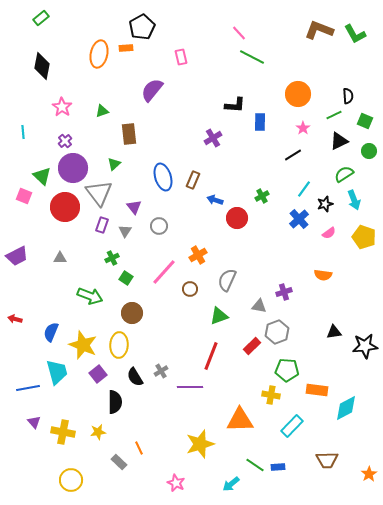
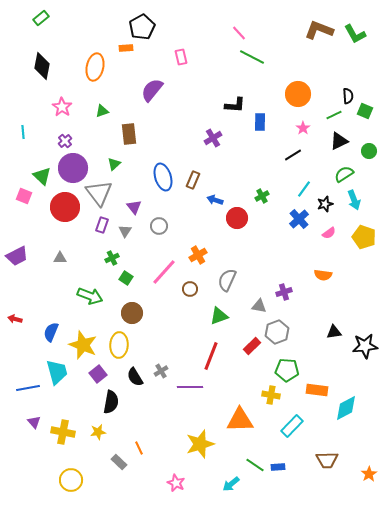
orange ellipse at (99, 54): moved 4 px left, 13 px down
green square at (365, 121): moved 10 px up
black semicircle at (115, 402): moved 4 px left; rotated 10 degrees clockwise
